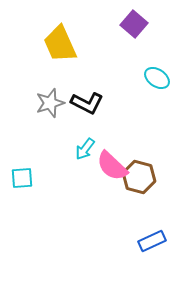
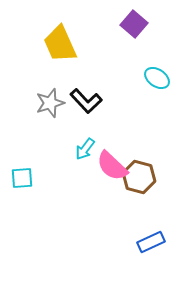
black L-shape: moved 1 px left, 2 px up; rotated 20 degrees clockwise
blue rectangle: moved 1 px left, 1 px down
